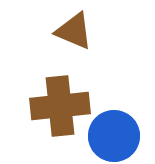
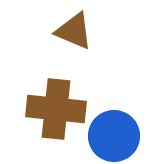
brown cross: moved 4 px left, 3 px down; rotated 12 degrees clockwise
